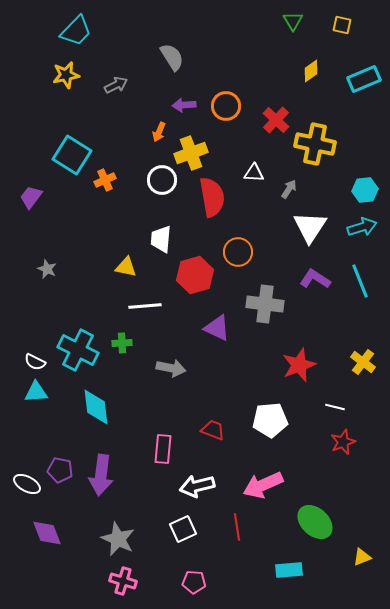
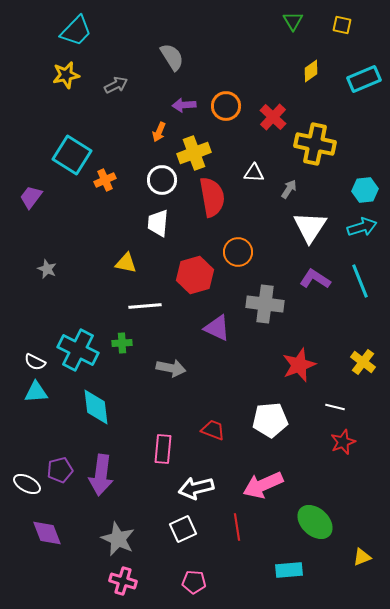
red cross at (276, 120): moved 3 px left, 3 px up
yellow cross at (191, 153): moved 3 px right
white trapezoid at (161, 239): moved 3 px left, 16 px up
yellow triangle at (126, 267): moved 4 px up
purple pentagon at (60, 470): rotated 25 degrees counterclockwise
white arrow at (197, 486): moved 1 px left, 2 px down
